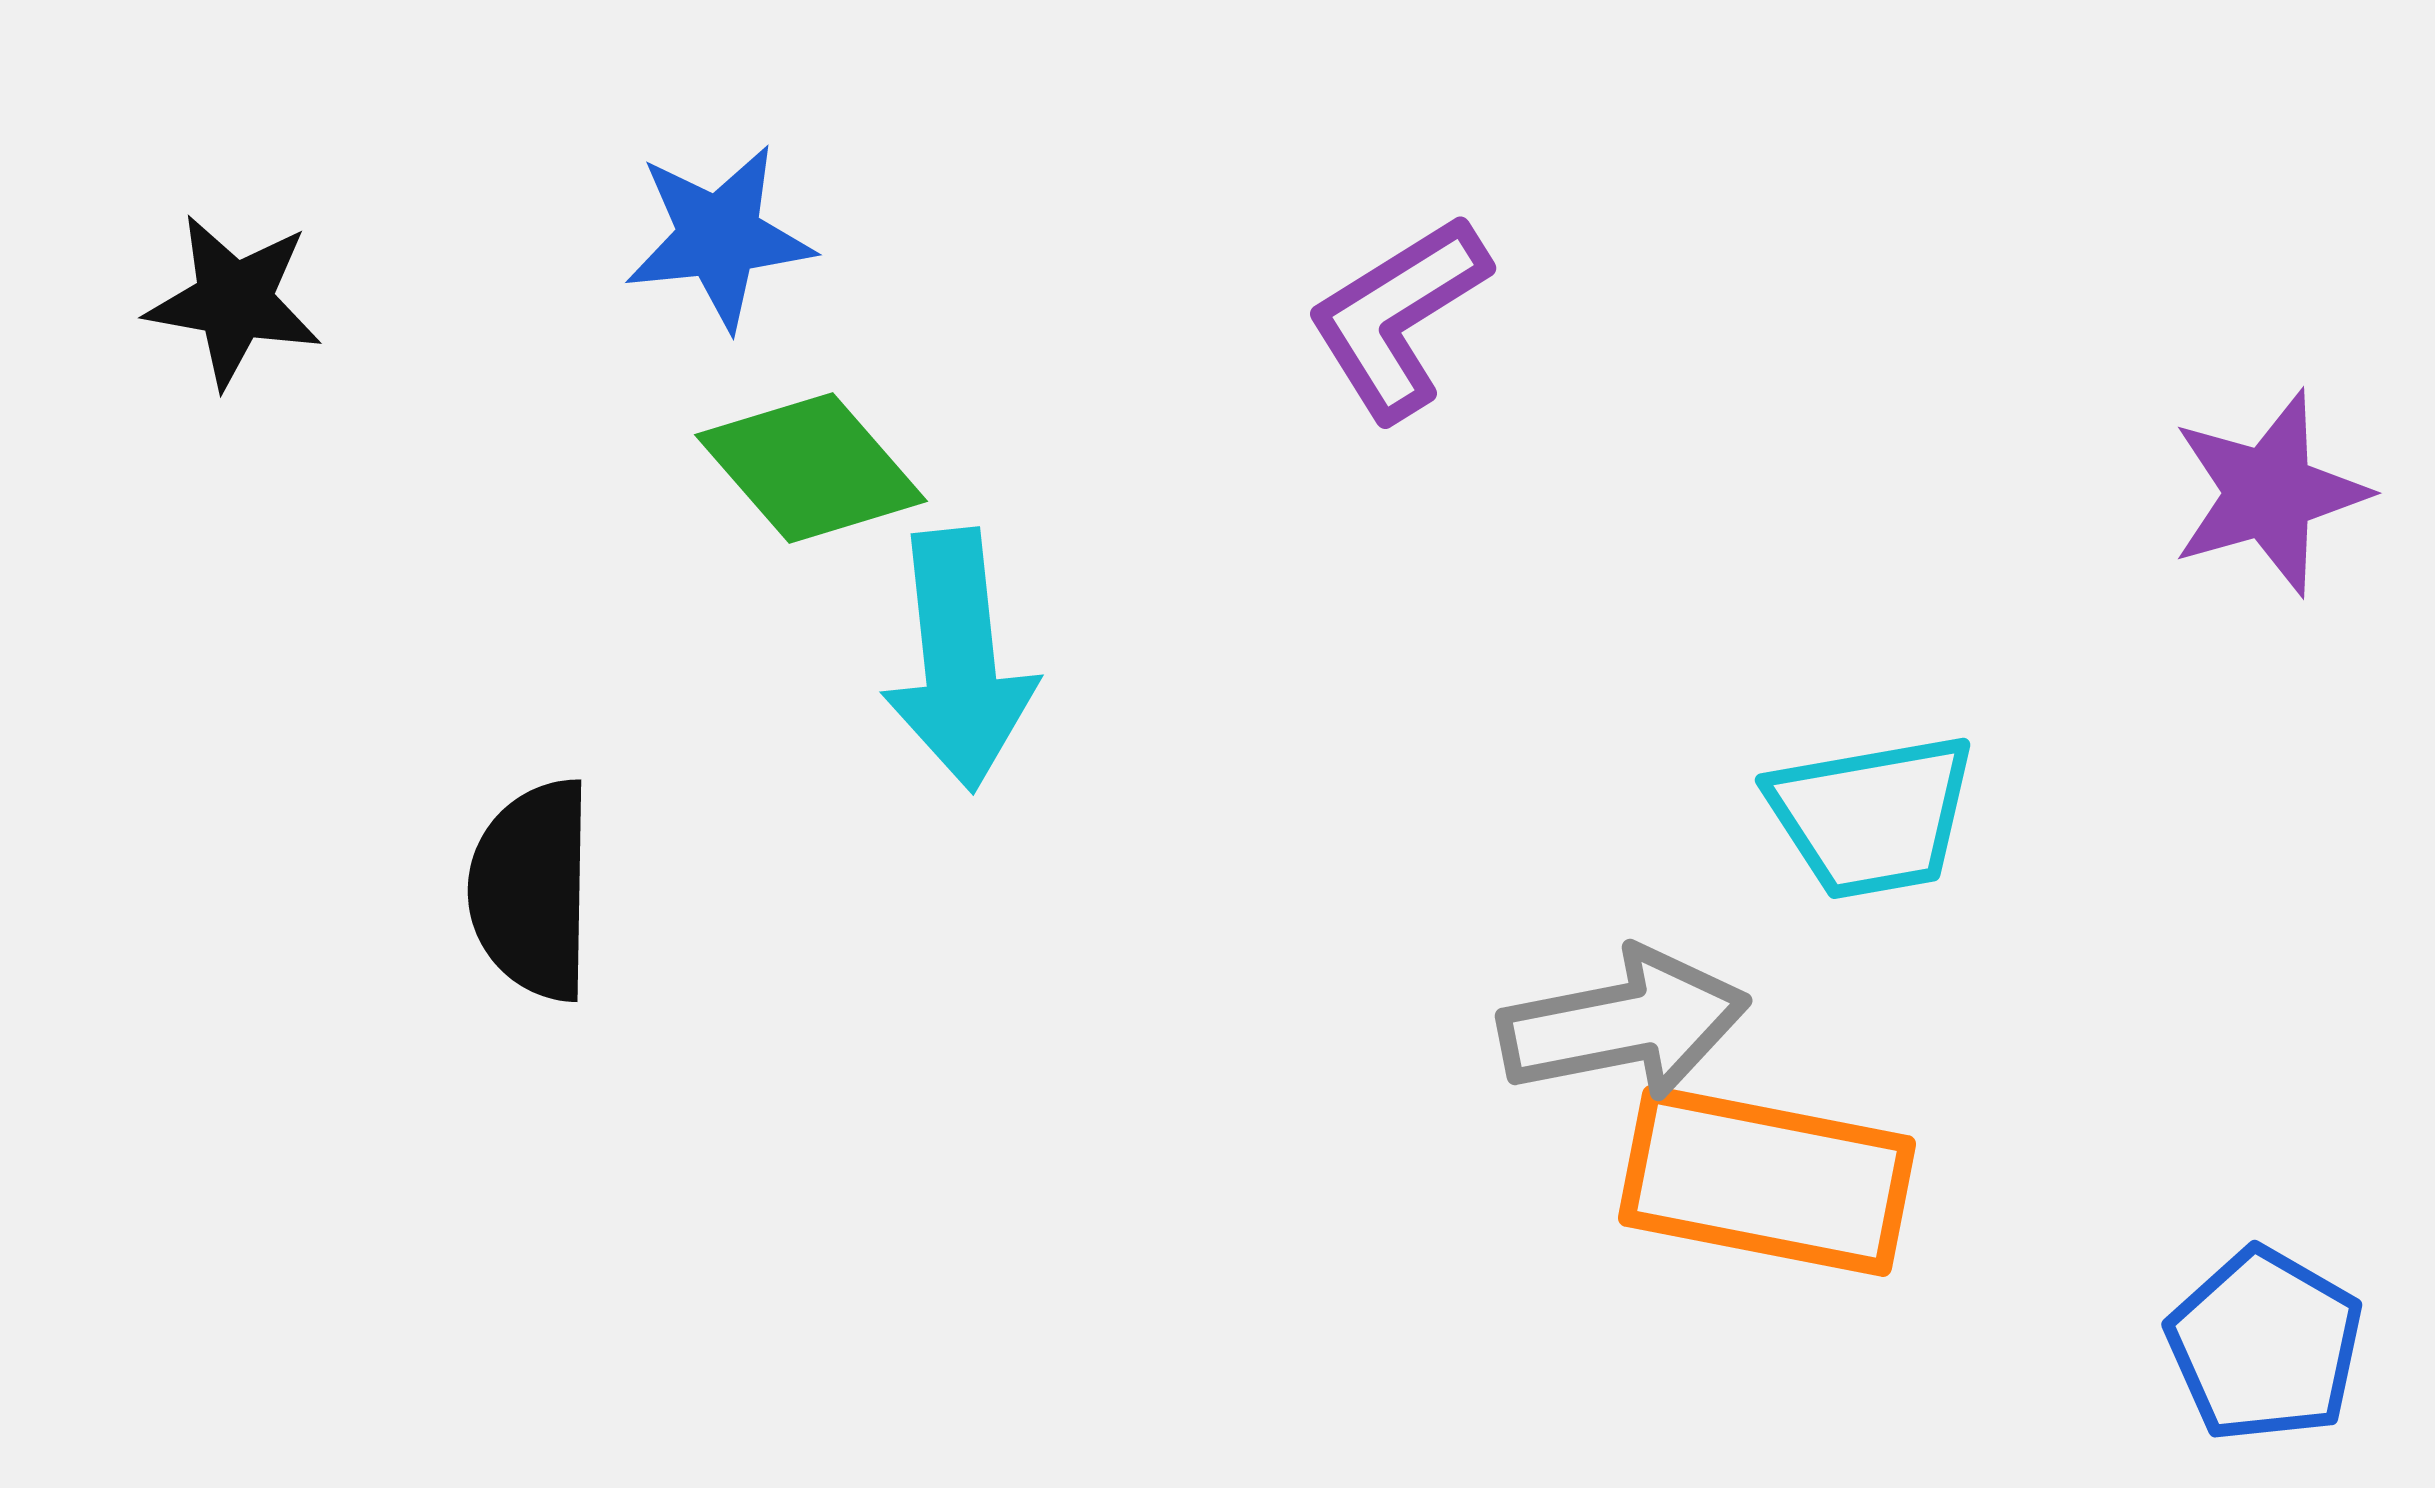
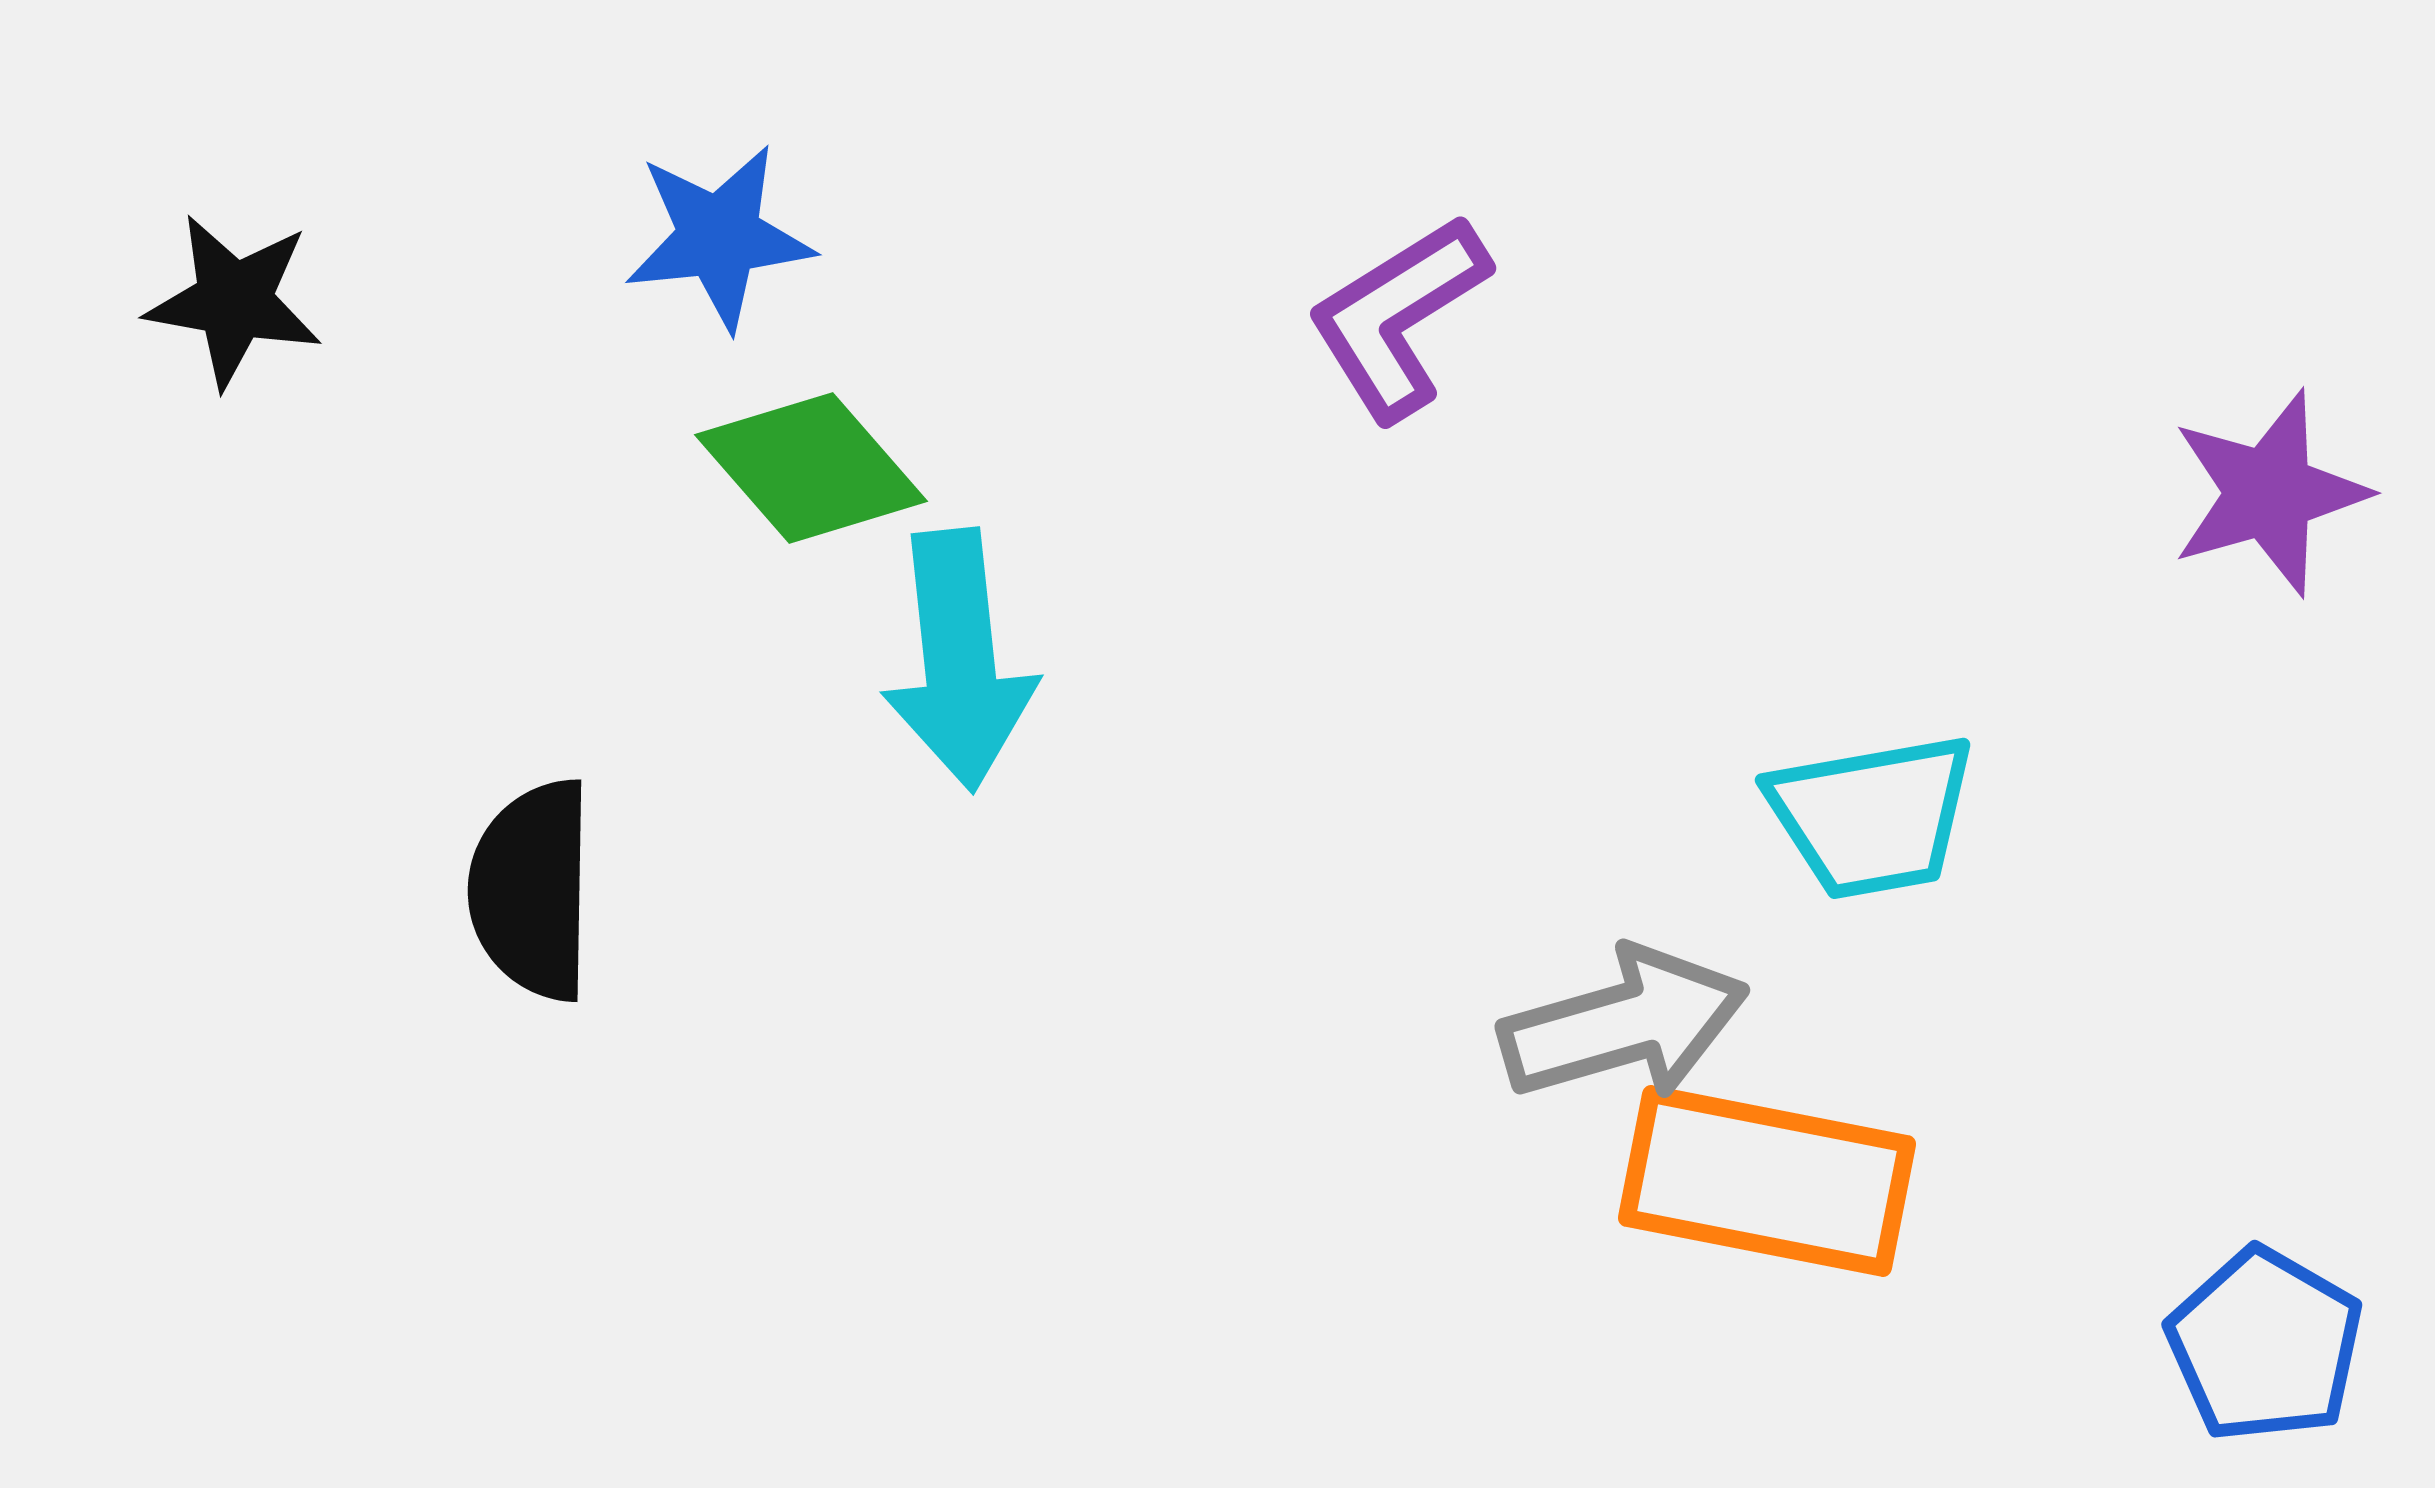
gray arrow: rotated 5 degrees counterclockwise
